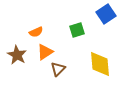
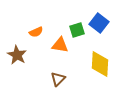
blue square: moved 7 px left, 9 px down; rotated 18 degrees counterclockwise
orange triangle: moved 15 px right, 7 px up; rotated 42 degrees clockwise
yellow diamond: rotated 8 degrees clockwise
brown triangle: moved 10 px down
